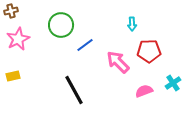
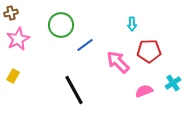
brown cross: moved 2 px down
yellow rectangle: rotated 48 degrees counterclockwise
